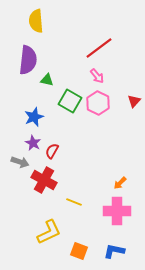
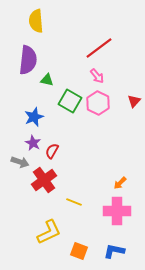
red cross: rotated 25 degrees clockwise
